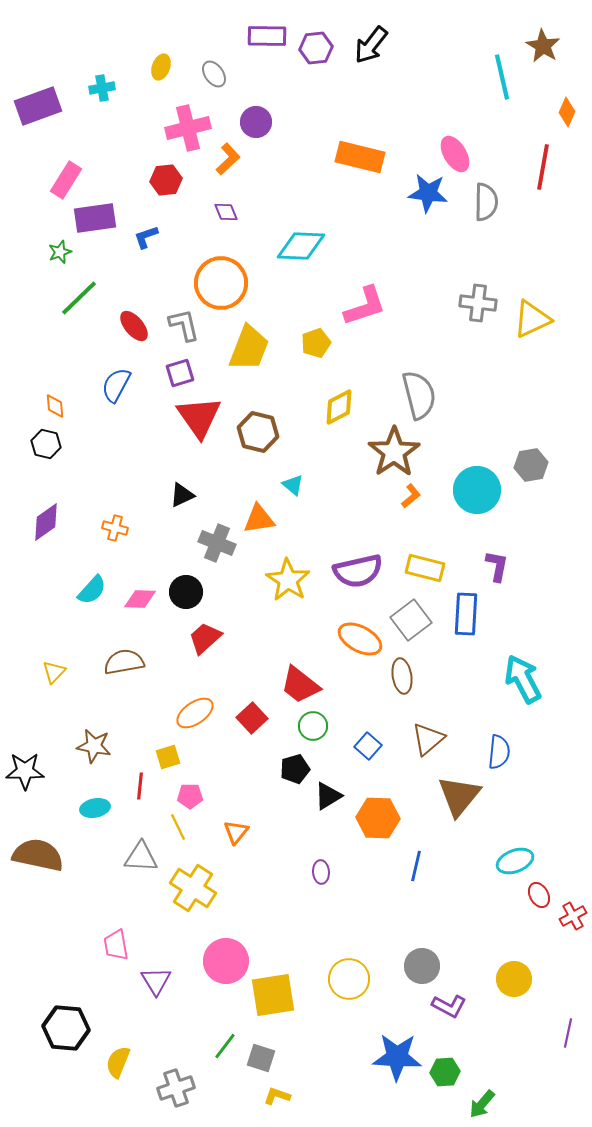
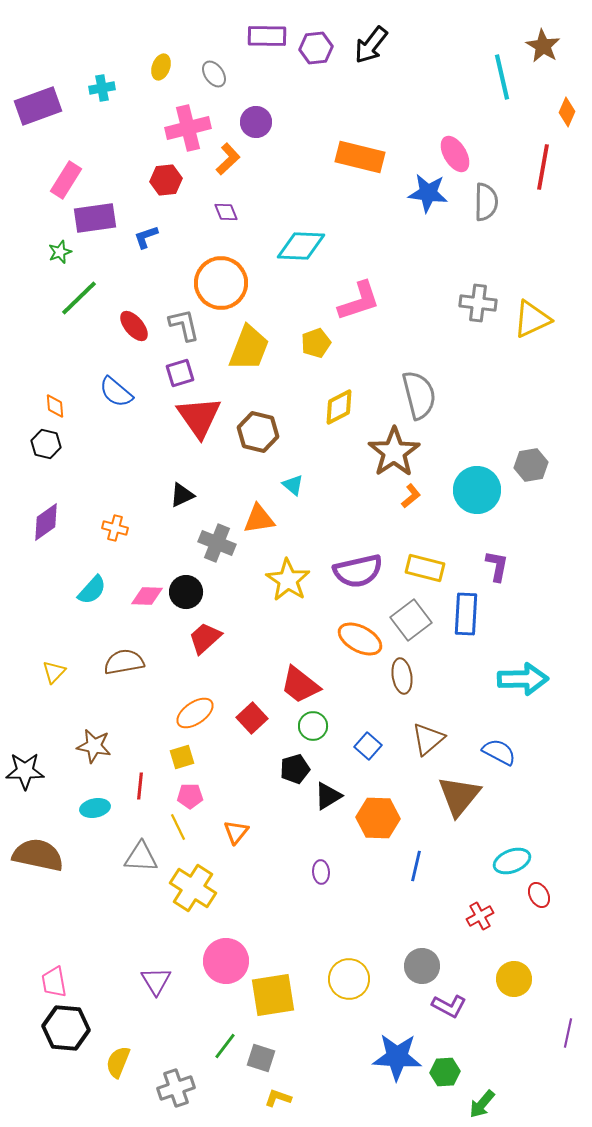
pink L-shape at (365, 306): moved 6 px left, 5 px up
blue semicircle at (116, 385): moved 7 px down; rotated 78 degrees counterclockwise
pink diamond at (140, 599): moved 7 px right, 3 px up
cyan arrow at (523, 679): rotated 117 degrees clockwise
blue semicircle at (499, 752): rotated 68 degrees counterclockwise
yellow square at (168, 757): moved 14 px right
cyan ellipse at (515, 861): moved 3 px left
red cross at (573, 916): moved 93 px left
pink trapezoid at (116, 945): moved 62 px left, 37 px down
yellow L-shape at (277, 1096): moved 1 px right, 2 px down
